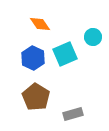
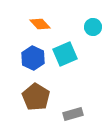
orange diamond: rotated 10 degrees counterclockwise
cyan circle: moved 10 px up
